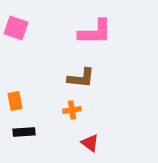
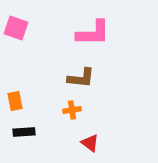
pink L-shape: moved 2 px left, 1 px down
